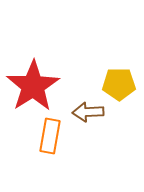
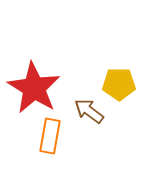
red star: moved 1 px right, 2 px down; rotated 8 degrees counterclockwise
brown arrow: moved 1 px right, 1 px up; rotated 40 degrees clockwise
